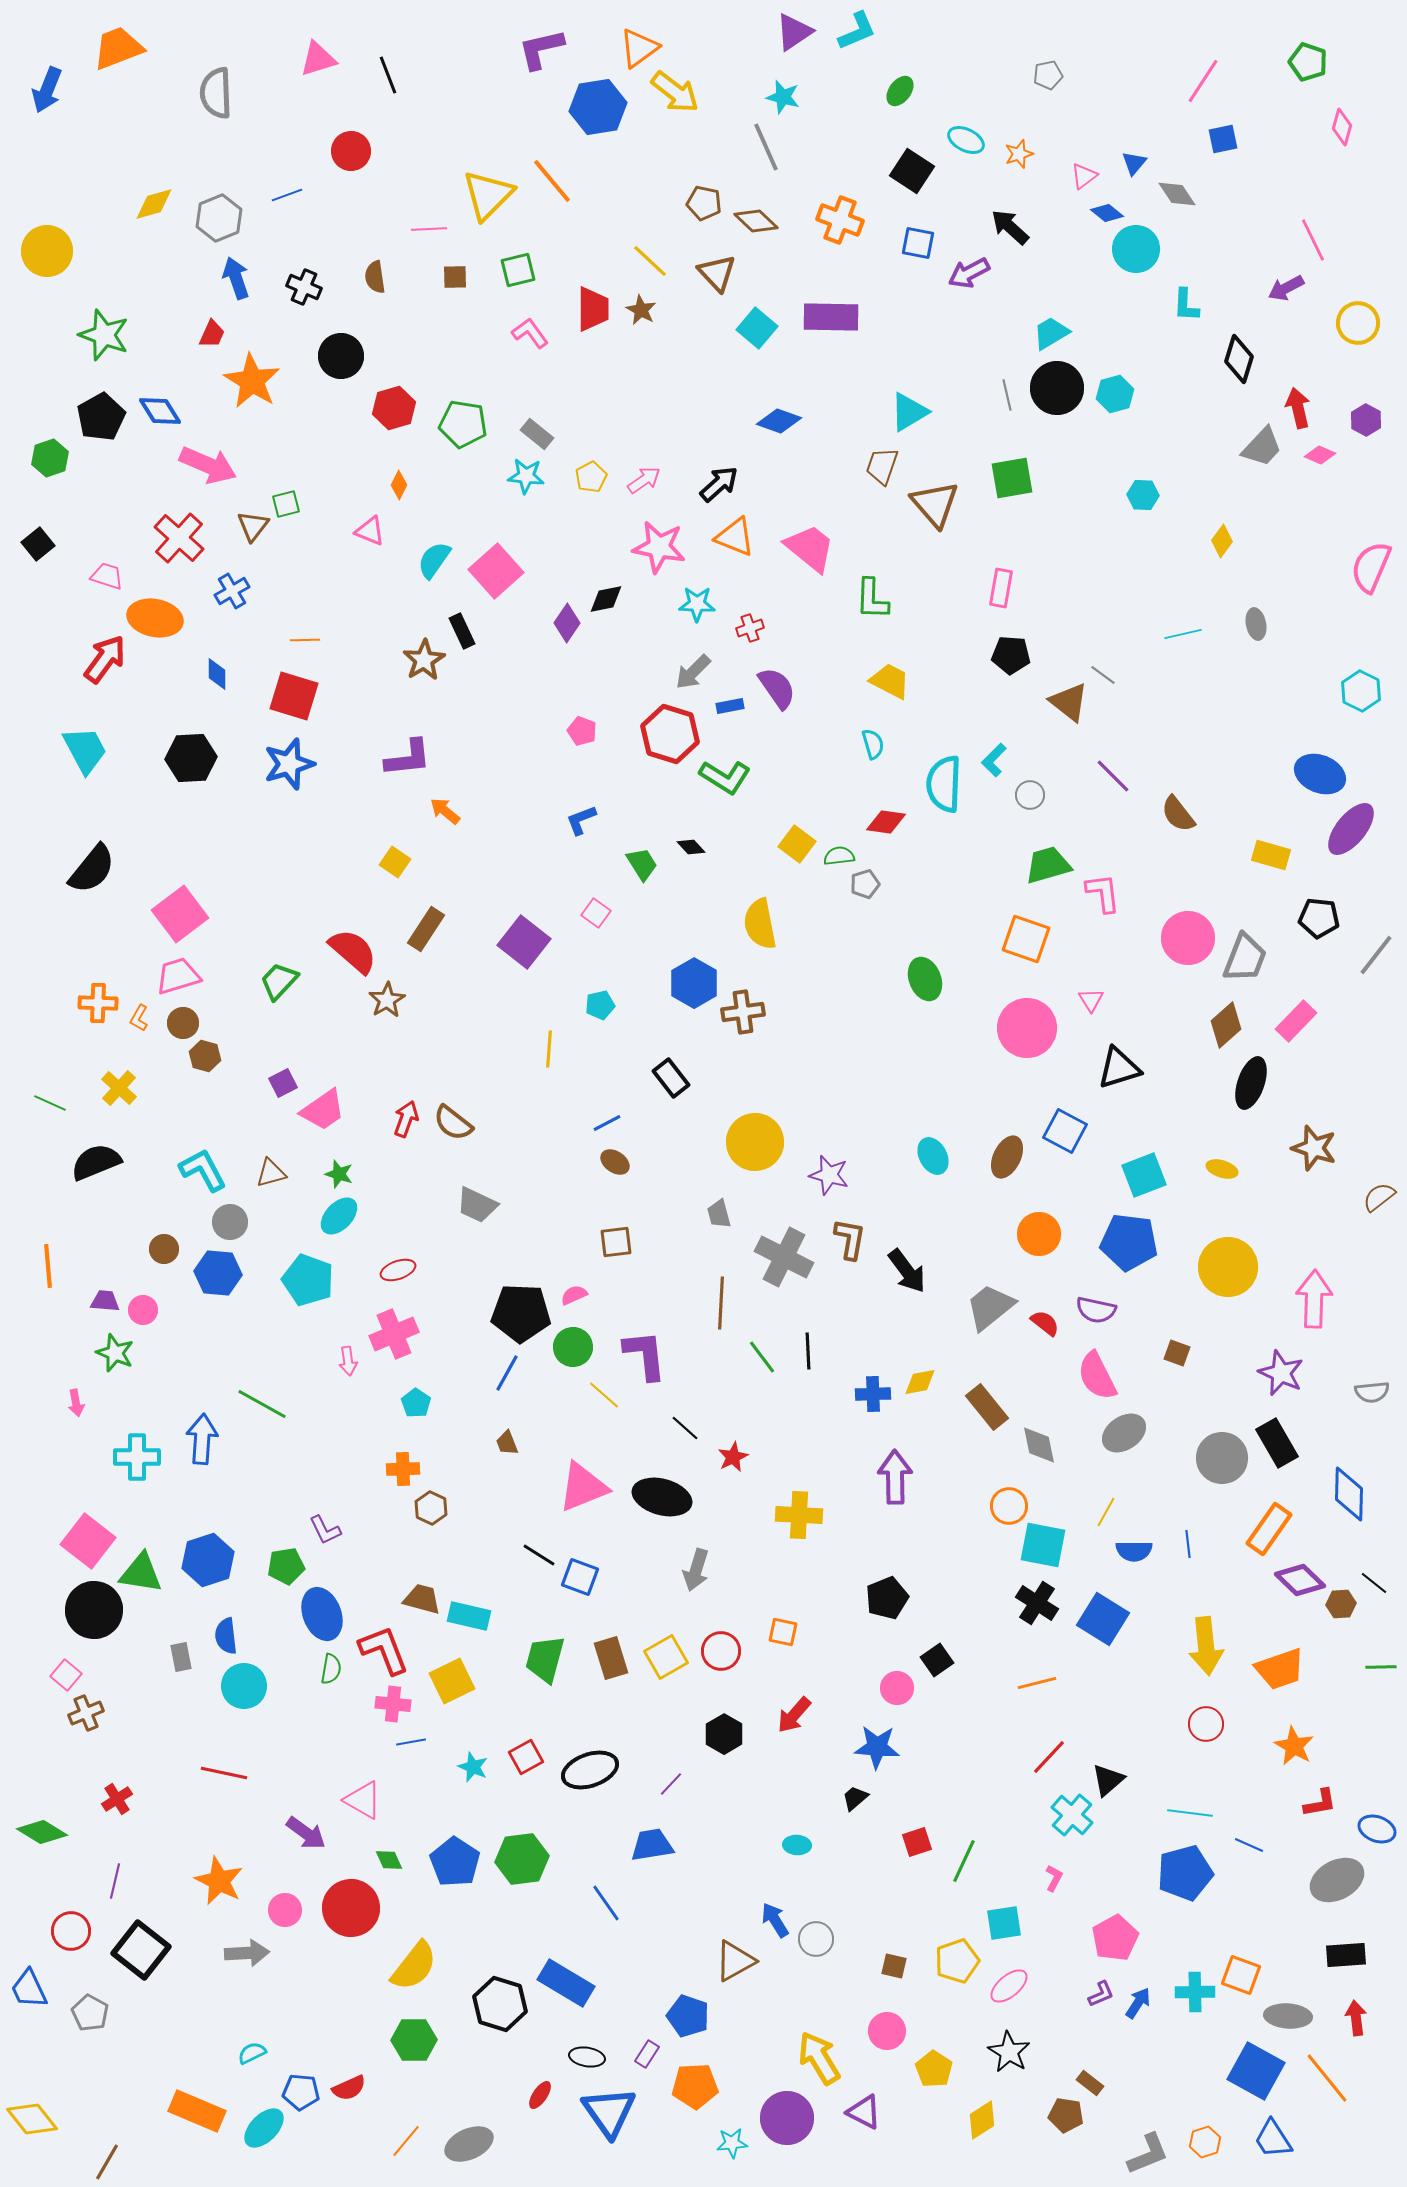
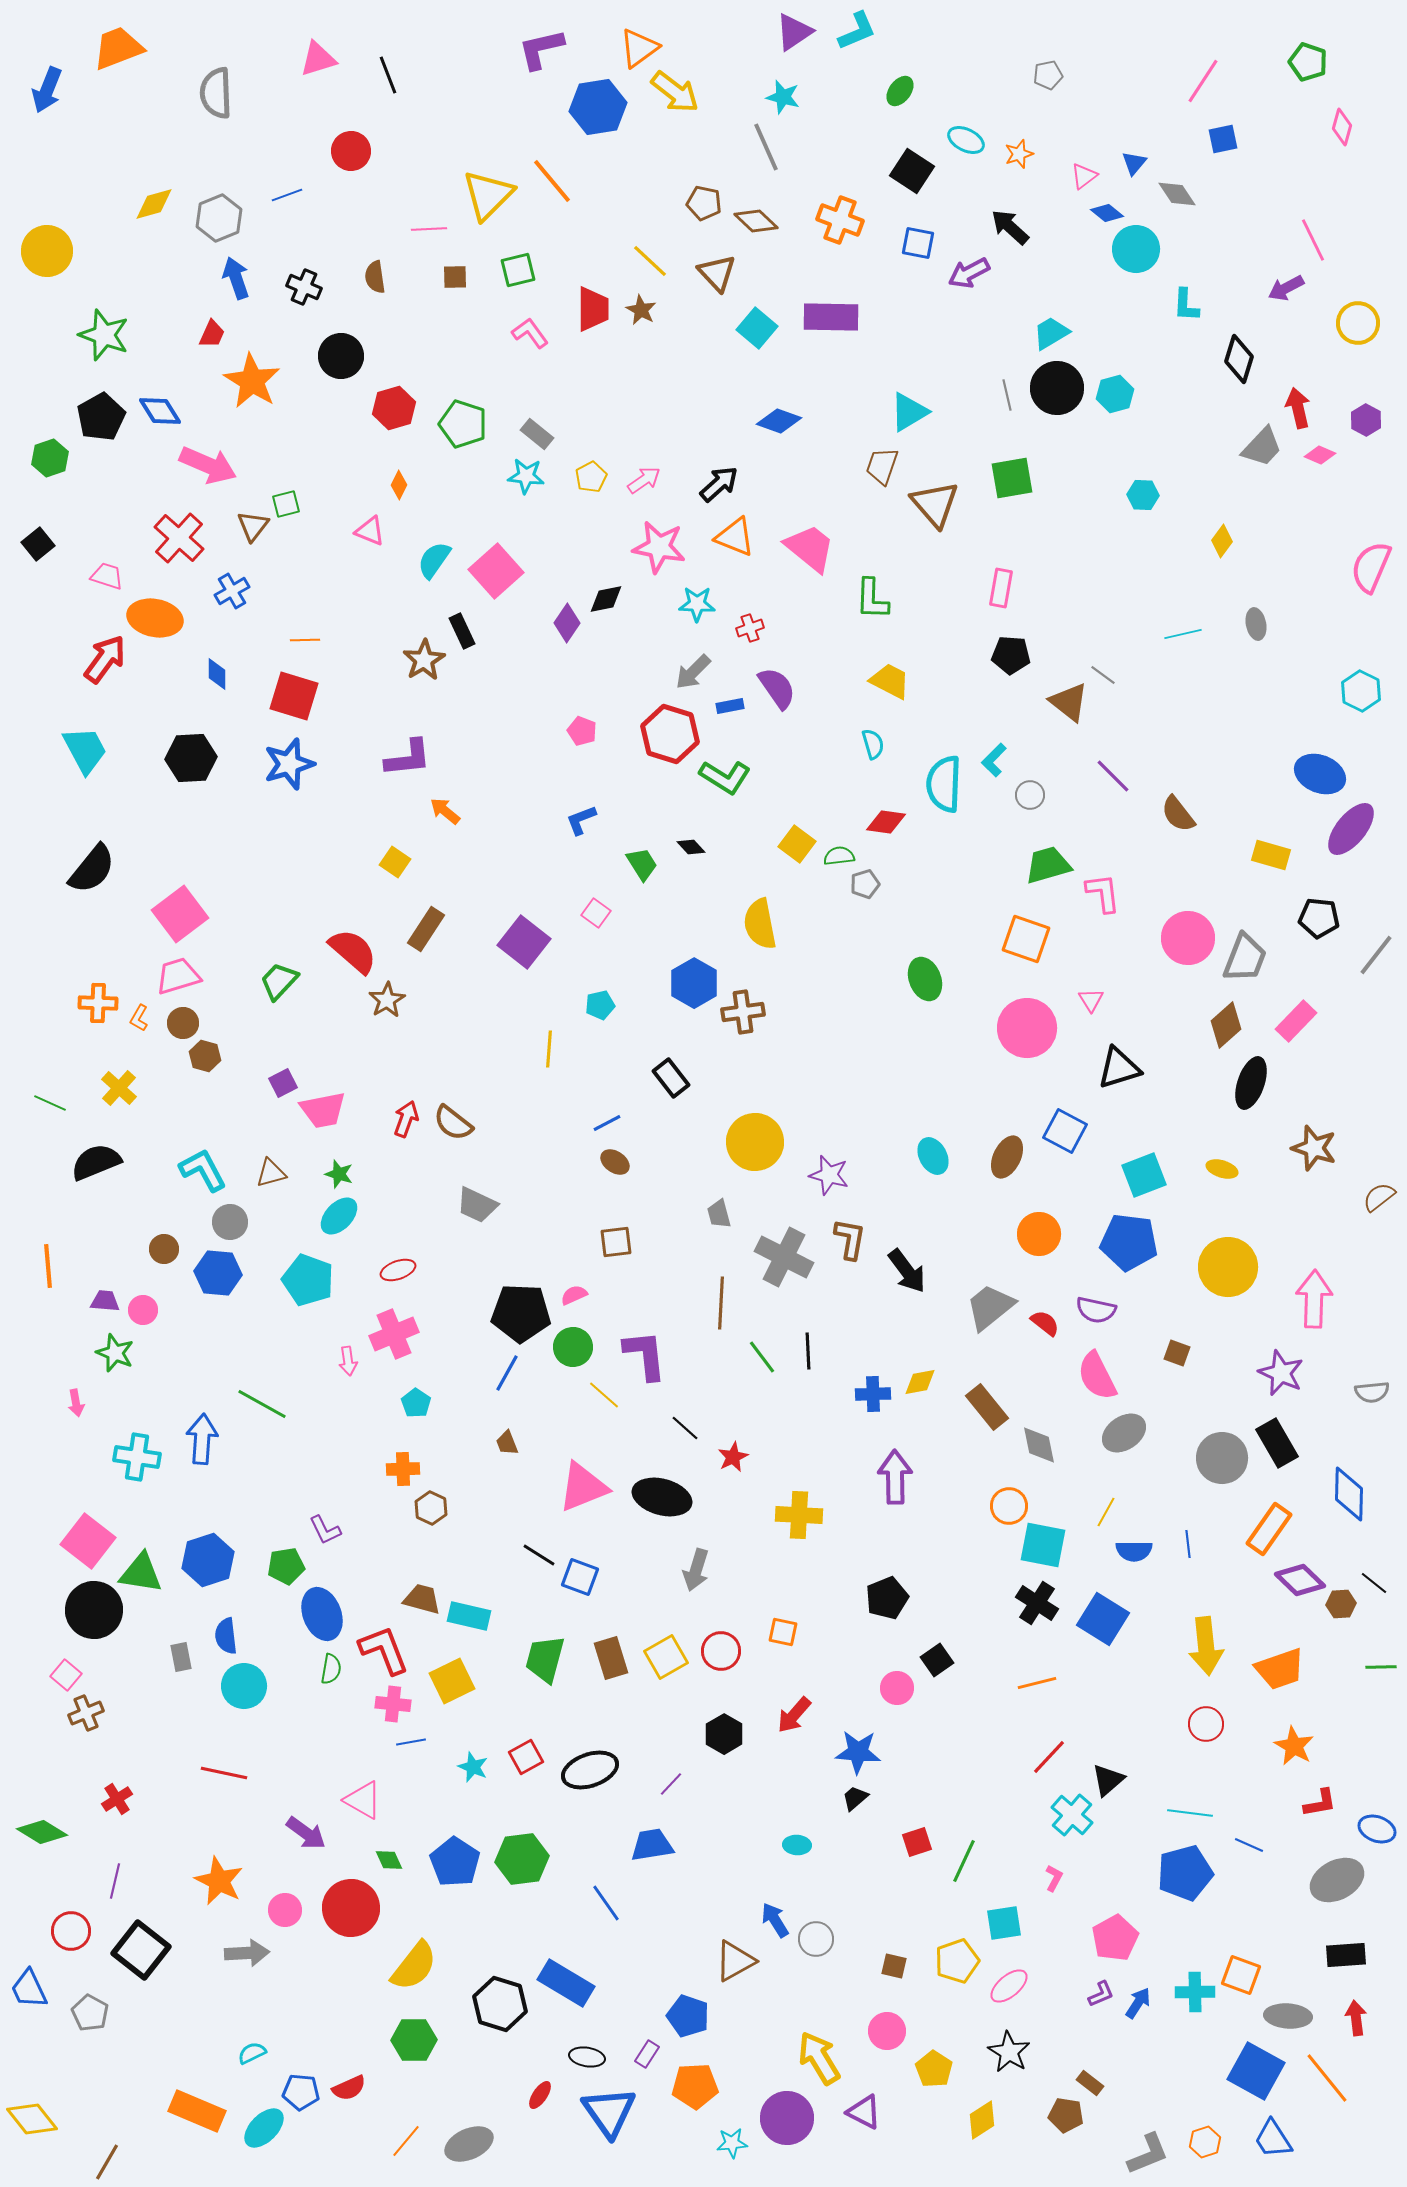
green pentagon at (463, 424): rotated 9 degrees clockwise
pink trapezoid at (323, 1110): rotated 24 degrees clockwise
cyan cross at (137, 1457): rotated 9 degrees clockwise
blue star at (877, 1747): moved 19 px left, 5 px down
